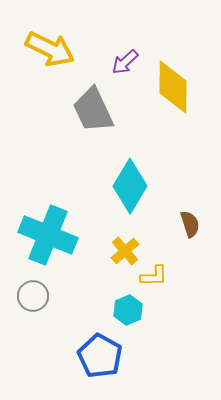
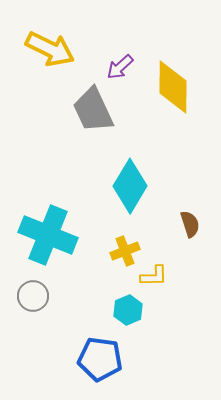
purple arrow: moved 5 px left, 5 px down
yellow cross: rotated 20 degrees clockwise
blue pentagon: moved 3 px down; rotated 21 degrees counterclockwise
